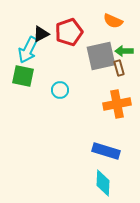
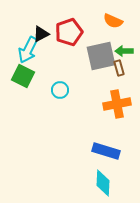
green square: rotated 15 degrees clockwise
